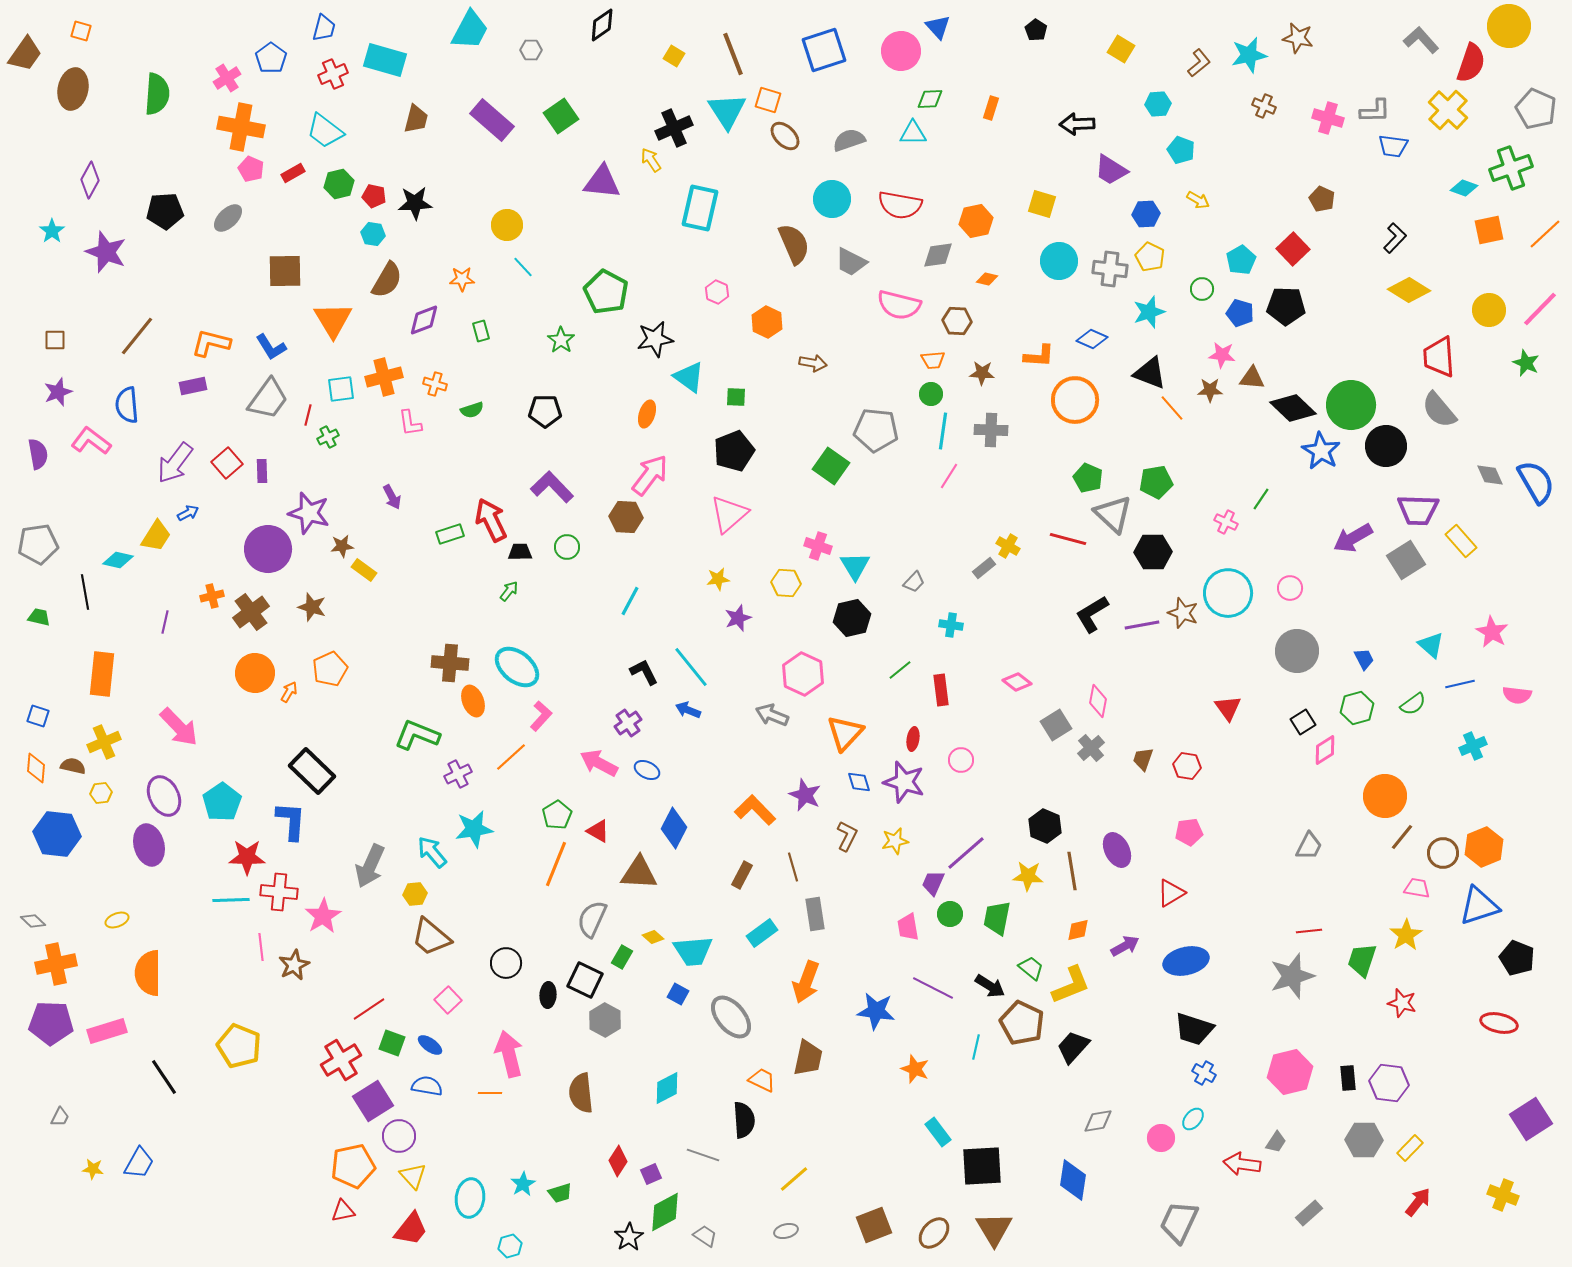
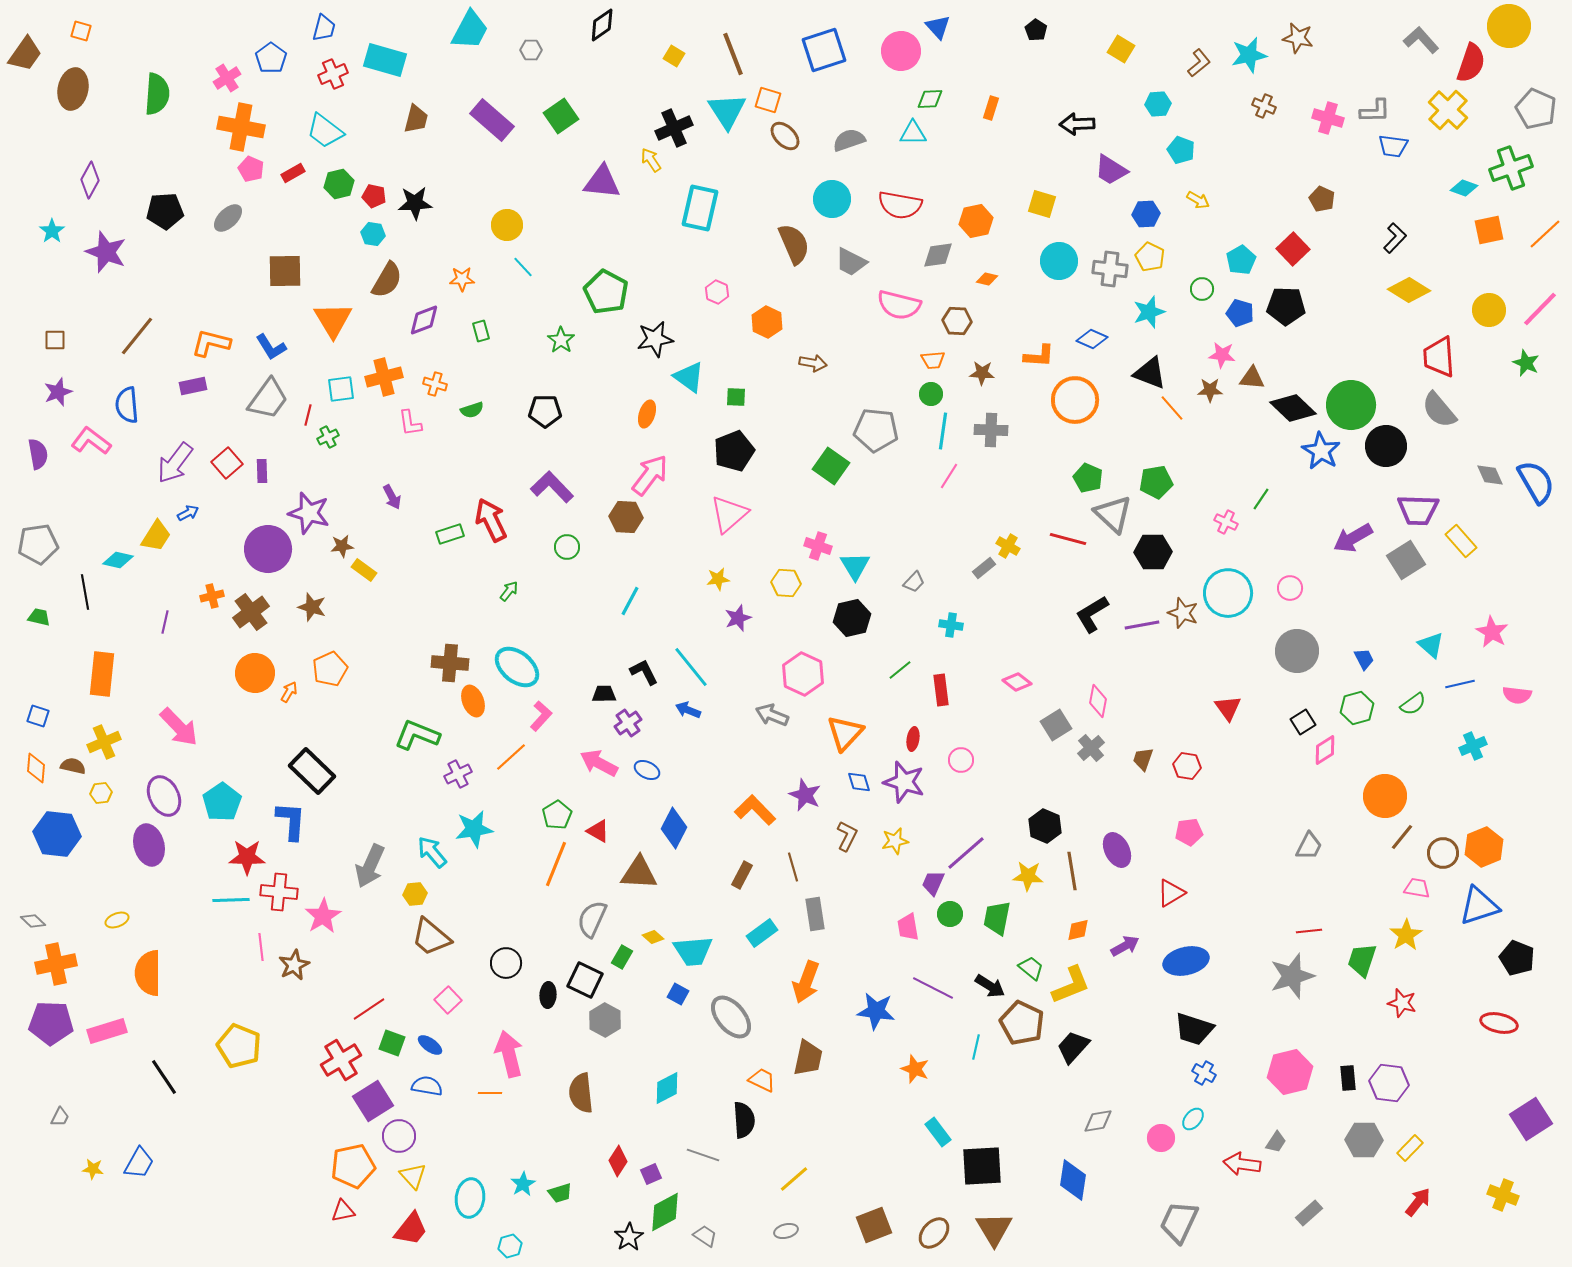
black trapezoid at (520, 552): moved 84 px right, 142 px down
